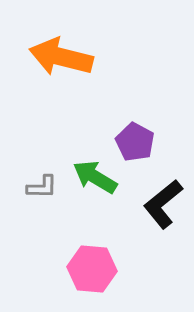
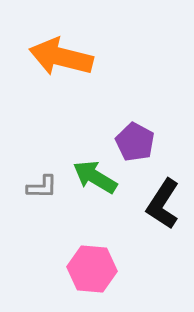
black L-shape: rotated 18 degrees counterclockwise
